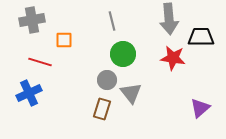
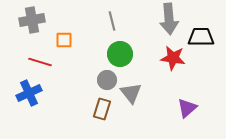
green circle: moved 3 px left
purple triangle: moved 13 px left
